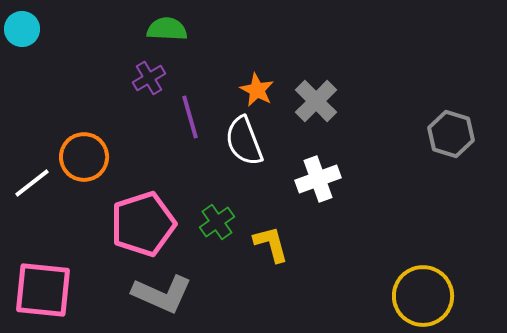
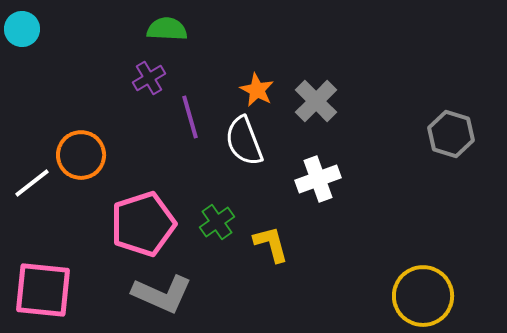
orange circle: moved 3 px left, 2 px up
